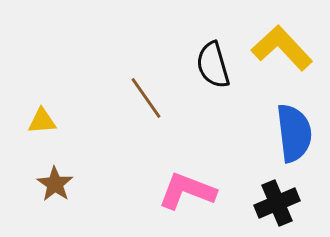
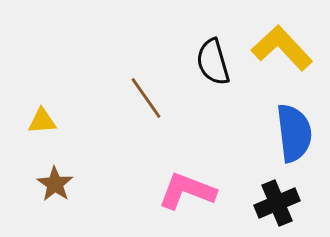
black semicircle: moved 3 px up
